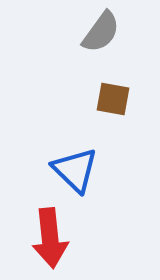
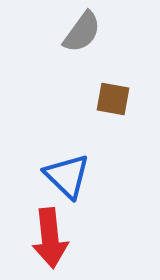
gray semicircle: moved 19 px left
blue triangle: moved 8 px left, 6 px down
